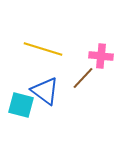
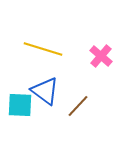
pink cross: rotated 35 degrees clockwise
brown line: moved 5 px left, 28 px down
cyan square: moved 1 px left; rotated 12 degrees counterclockwise
